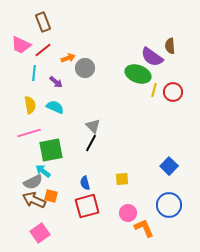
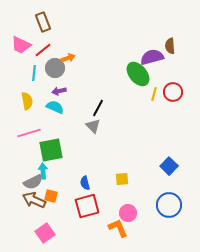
purple semicircle: rotated 130 degrees clockwise
gray circle: moved 30 px left
green ellipse: rotated 30 degrees clockwise
purple arrow: moved 3 px right, 9 px down; rotated 128 degrees clockwise
yellow line: moved 4 px down
yellow semicircle: moved 3 px left, 4 px up
black line: moved 7 px right, 35 px up
cyan arrow: rotated 49 degrees clockwise
orange L-shape: moved 26 px left
pink square: moved 5 px right
